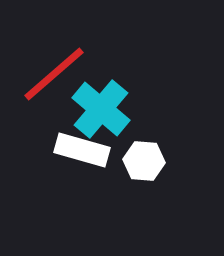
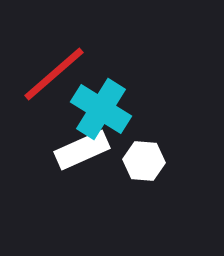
cyan cross: rotated 8 degrees counterclockwise
white rectangle: rotated 40 degrees counterclockwise
